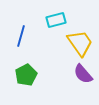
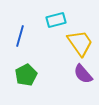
blue line: moved 1 px left
